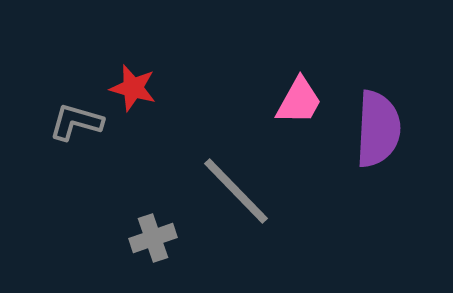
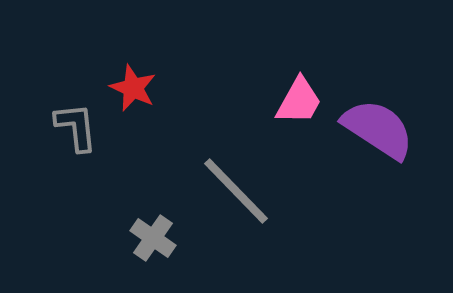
red star: rotated 9 degrees clockwise
gray L-shape: moved 5 px down; rotated 68 degrees clockwise
purple semicircle: rotated 60 degrees counterclockwise
gray cross: rotated 36 degrees counterclockwise
